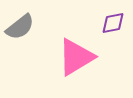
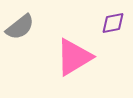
pink triangle: moved 2 px left
